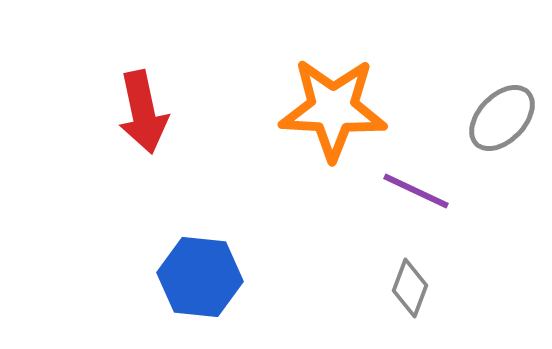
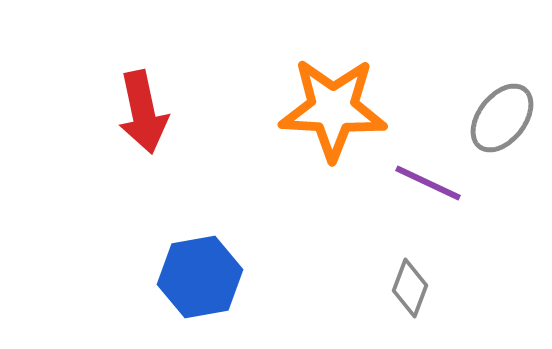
gray ellipse: rotated 6 degrees counterclockwise
purple line: moved 12 px right, 8 px up
blue hexagon: rotated 16 degrees counterclockwise
